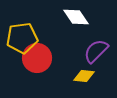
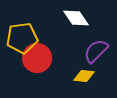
white diamond: moved 1 px down
